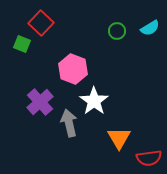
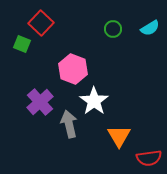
green circle: moved 4 px left, 2 px up
gray arrow: moved 1 px down
orange triangle: moved 2 px up
